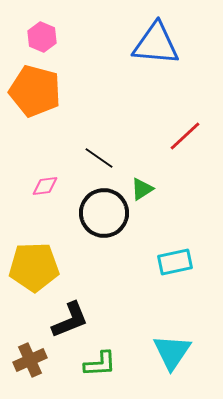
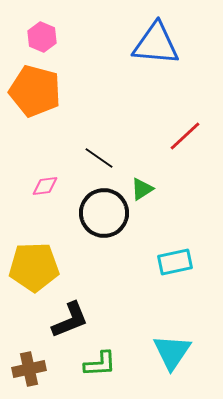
brown cross: moved 1 px left, 9 px down; rotated 12 degrees clockwise
